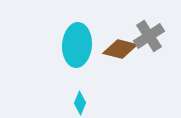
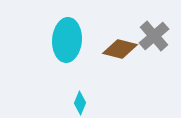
gray cross: moved 5 px right; rotated 8 degrees counterclockwise
cyan ellipse: moved 10 px left, 5 px up
